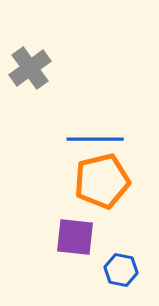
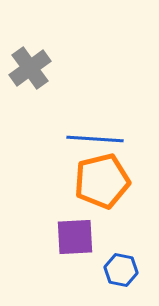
blue line: rotated 4 degrees clockwise
purple square: rotated 9 degrees counterclockwise
